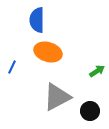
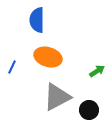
orange ellipse: moved 5 px down
black circle: moved 1 px left, 1 px up
